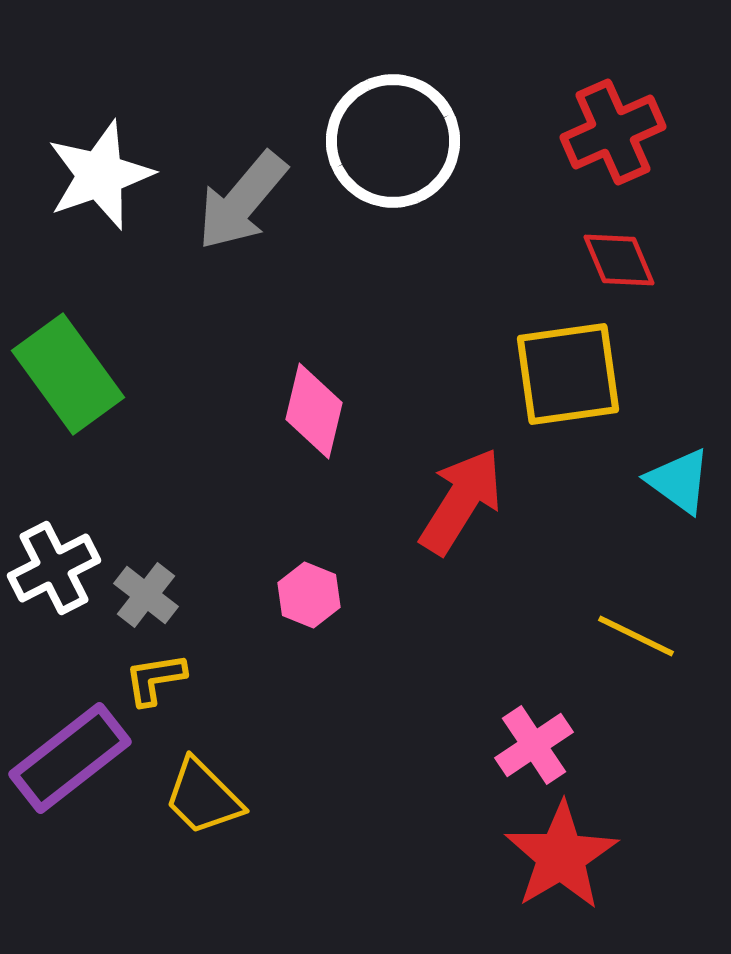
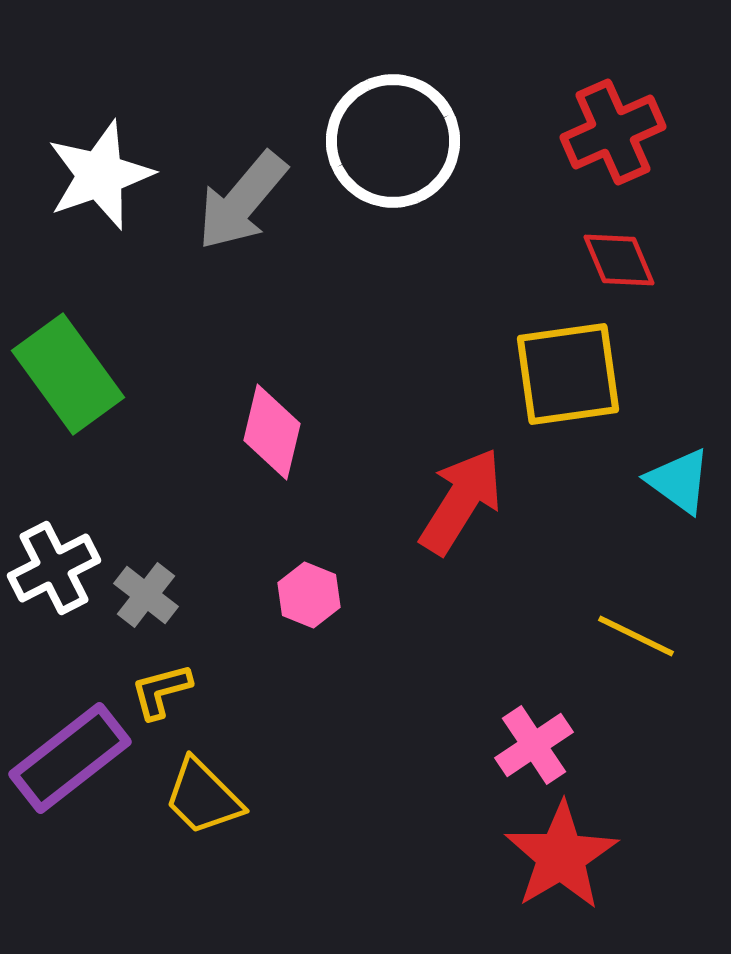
pink diamond: moved 42 px left, 21 px down
yellow L-shape: moved 6 px right, 12 px down; rotated 6 degrees counterclockwise
